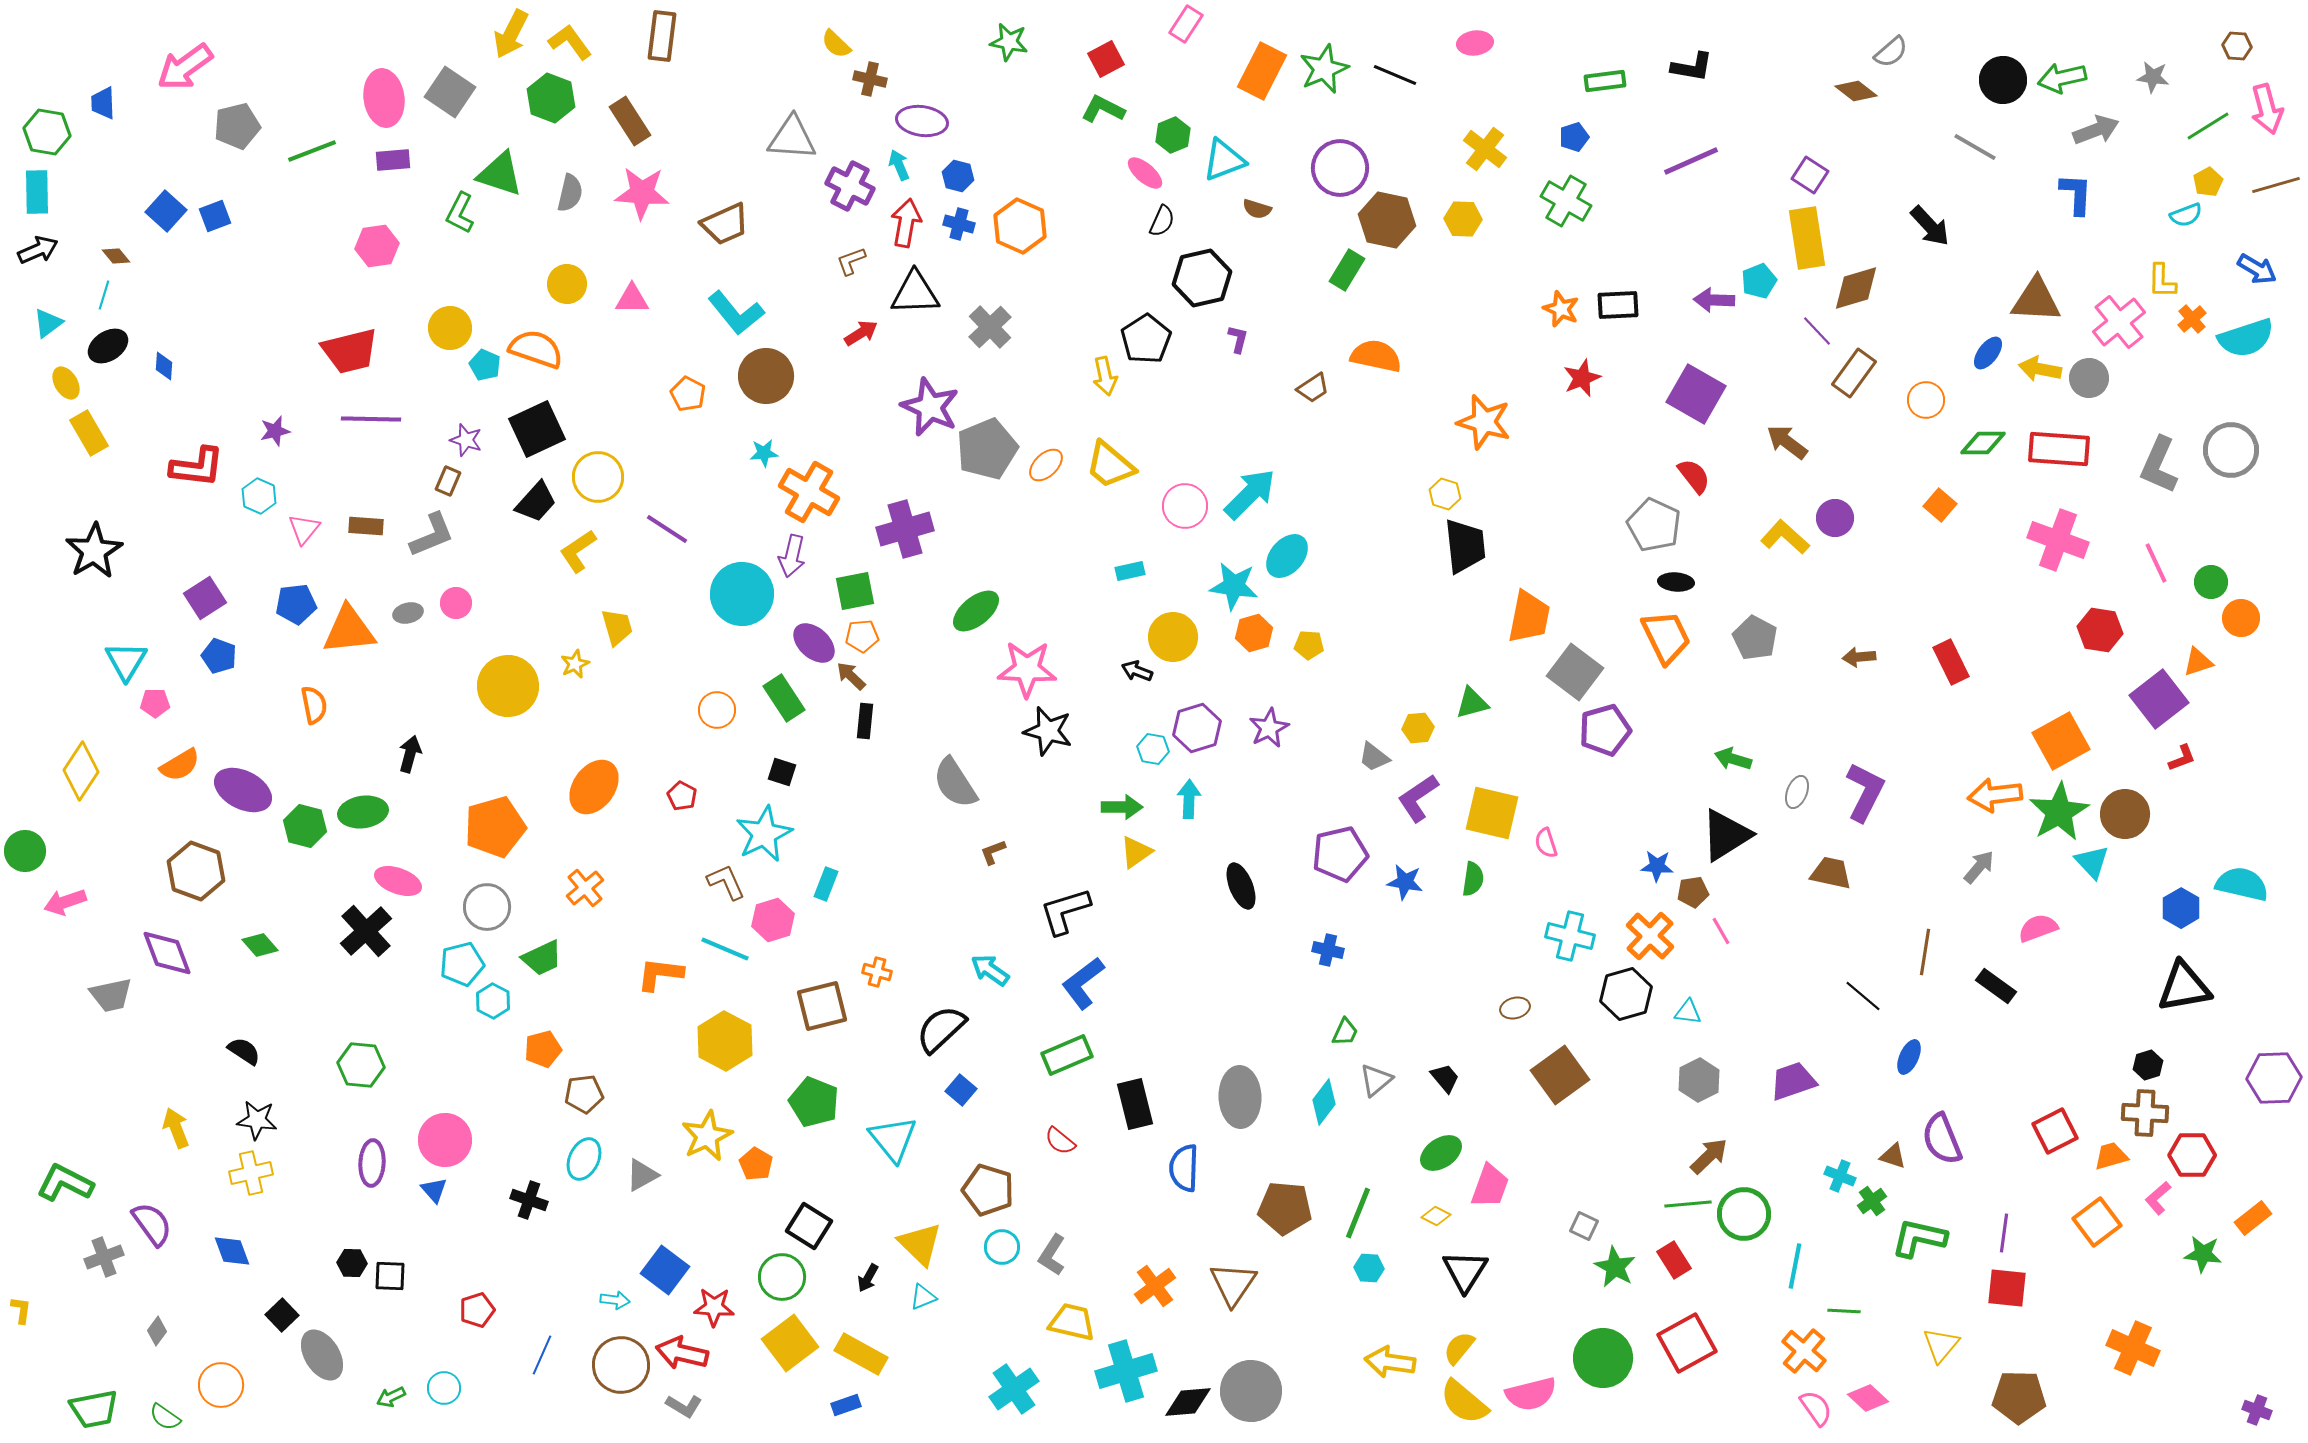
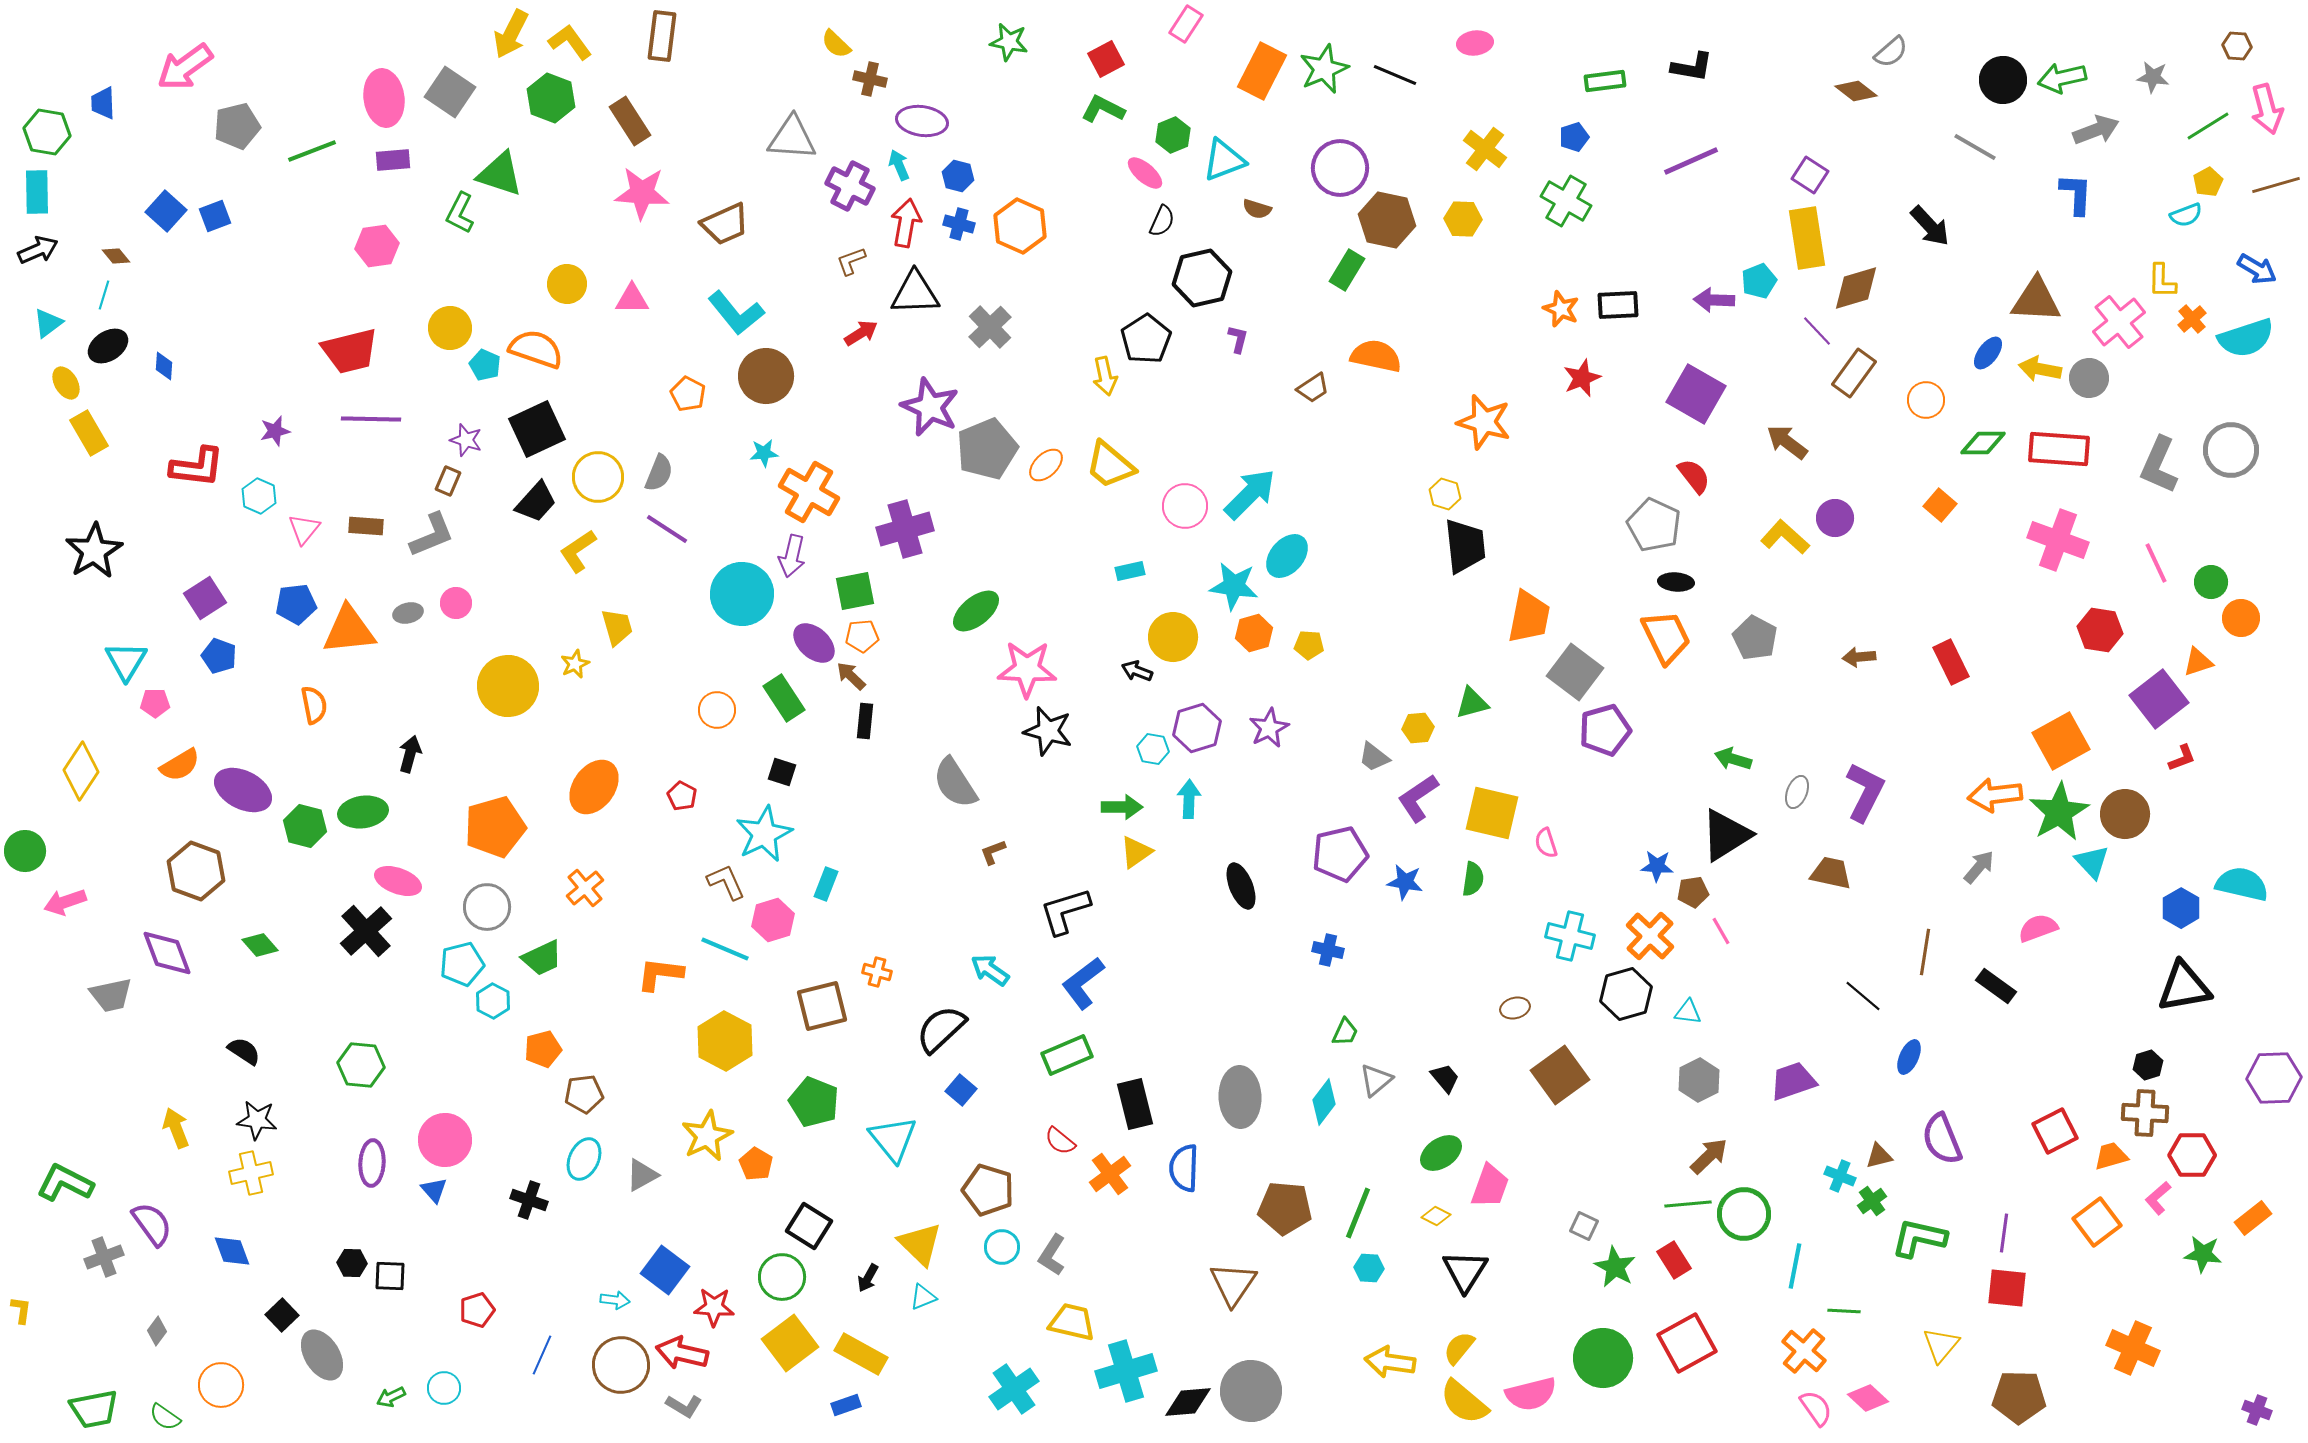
gray semicircle at (570, 193): moved 89 px right, 280 px down; rotated 9 degrees clockwise
brown triangle at (1893, 1156): moved 14 px left; rotated 32 degrees counterclockwise
orange cross at (1155, 1286): moved 45 px left, 112 px up
